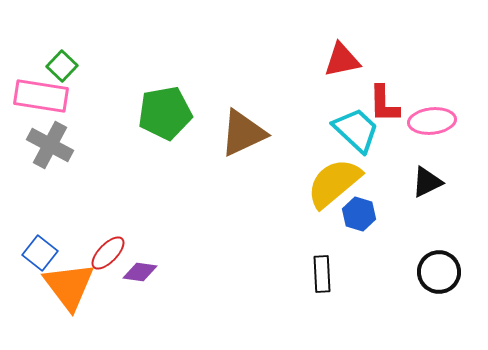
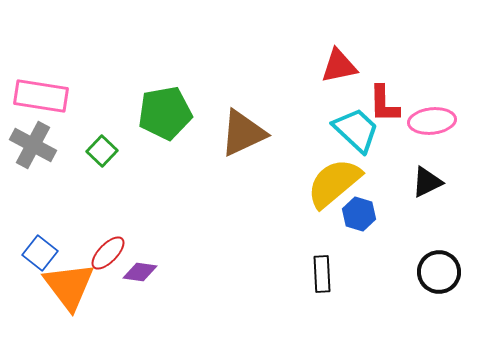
red triangle: moved 3 px left, 6 px down
green square: moved 40 px right, 85 px down
gray cross: moved 17 px left
